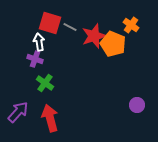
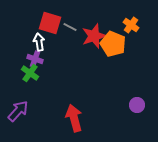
green cross: moved 15 px left, 10 px up
purple arrow: moved 1 px up
red arrow: moved 24 px right
